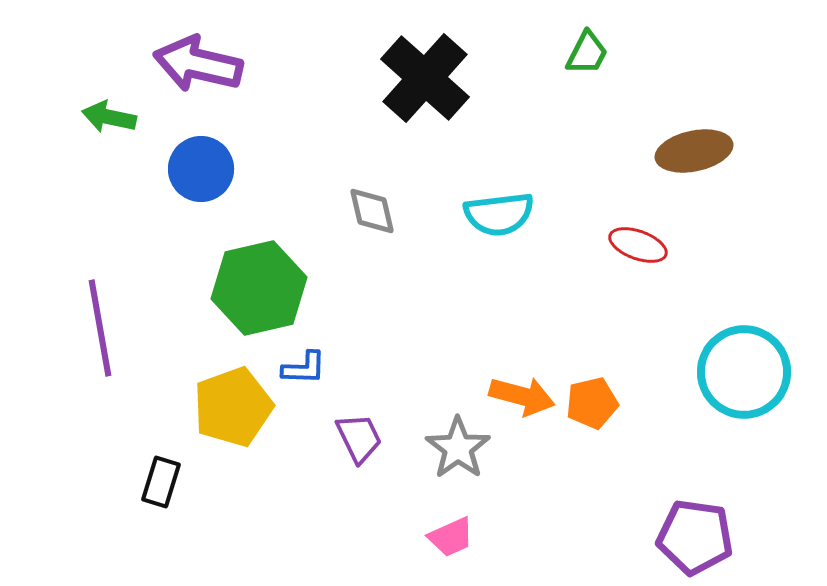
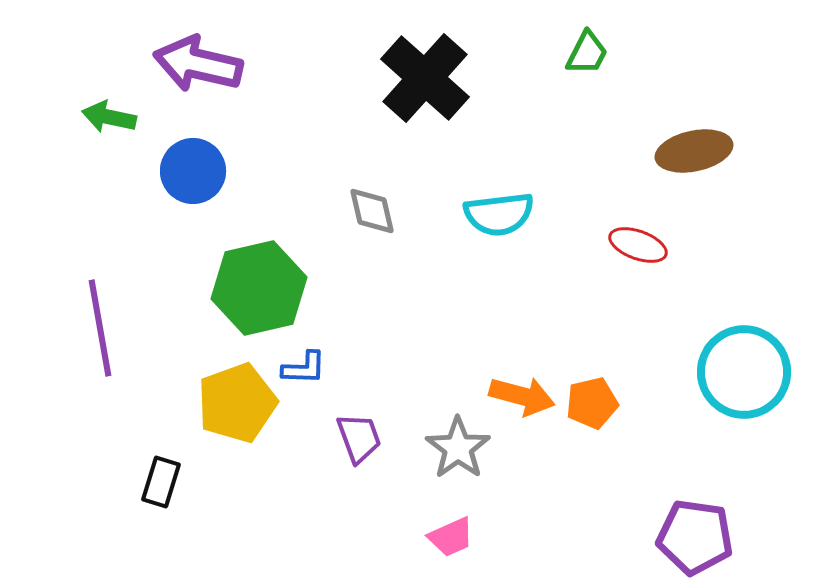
blue circle: moved 8 px left, 2 px down
yellow pentagon: moved 4 px right, 4 px up
purple trapezoid: rotated 6 degrees clockwise
